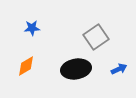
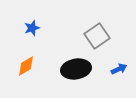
blue star: rotated 14 degrees counterclockwise
gray square: moved 1 px right, 1 px up
